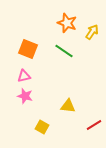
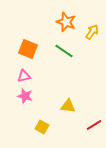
orange star: moved 1 px left, 1 px up
